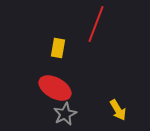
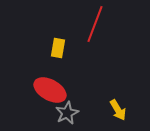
red line: moved 1 px left
red ellipse: moved 5 px left, 2 px down
gray star: moved 2 px right, 1 px up
